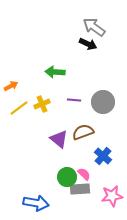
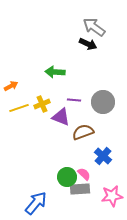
yellow line: rotated 18 degrees clockwise
purple triangle: moved 2 px right, 22 px up; rotated 18 degrees counterclockwise
blue arrow: rotated 60 degrees counterclockwise
